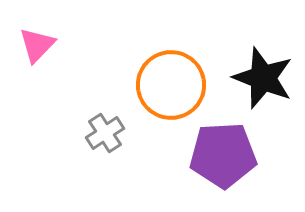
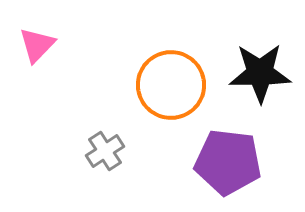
black star: moved 3 px left, 5 px up; rotated 22 degrees counterclockwise
gray cross: moved 18 px down
purple pentagon: moved 5 px right, 7 px down; rotated 10 degrees clockwise
